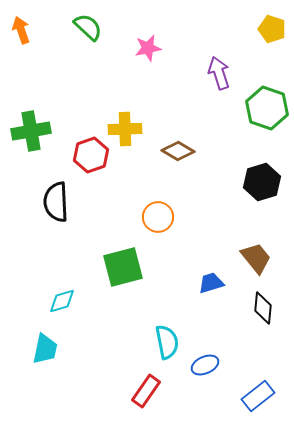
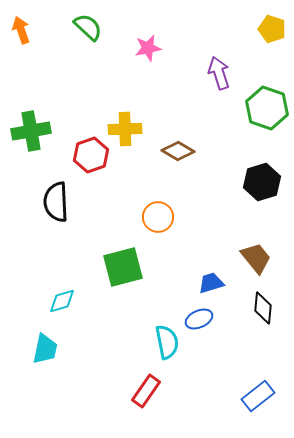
blue ellipse: moved 6 px left, 46 px up
